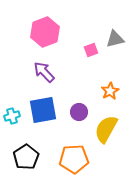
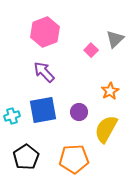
gray triangle: rotated 30 degrees counterclockwise
pink square: rotated 24 degrees counterclockwise
